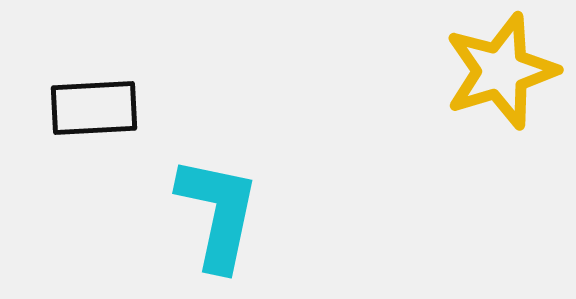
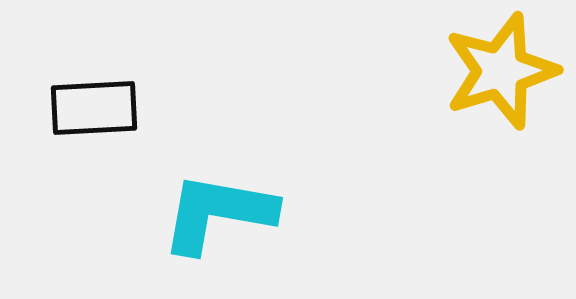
cyan L-shape: rotated 92 degrees counterclockwise
